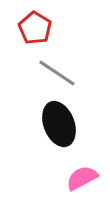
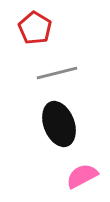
gray line: rotated 48 degrees counterclockwise
pink semicircle: moved 2 px up
